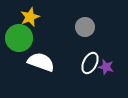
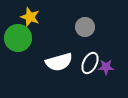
yellow star: rotated 30 degrees counterclockwise
green circle: moved 1 px left
white semicircle: moved 18 px right; rotated 144 degrees clockwise
purple star: rotated 14 degrees counterclockwise
